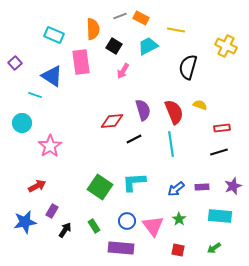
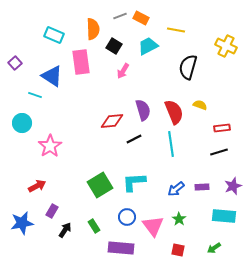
green square at (100, 187): moved 2 px up; rotated 25 degrees clockwise
cyan rectangle at (220, 216): moved 4 px right
blue circle at (127, 221): moved 4 px up
blue star at (25, 222): moved 3 px left, 1 px down
